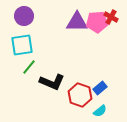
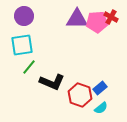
purple triangle: moved 3 px up
cyan semicircle: moved 1 px right, 3 px up
